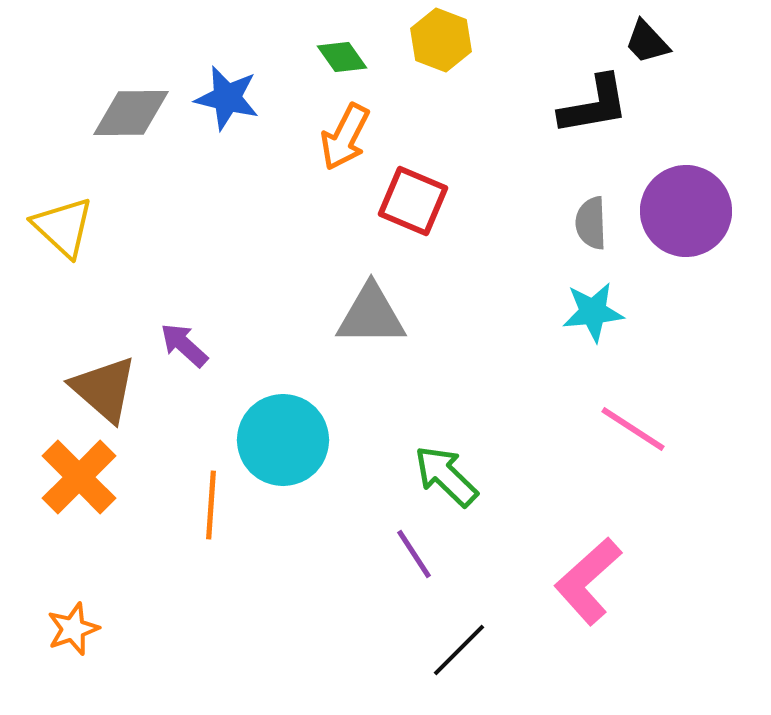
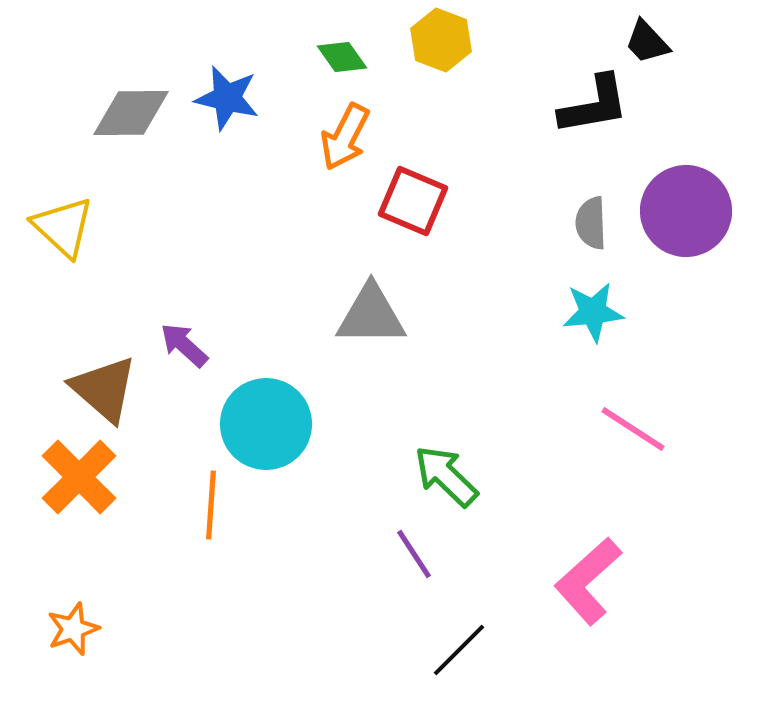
cyan circle: moved 17 px left, 16 px up
